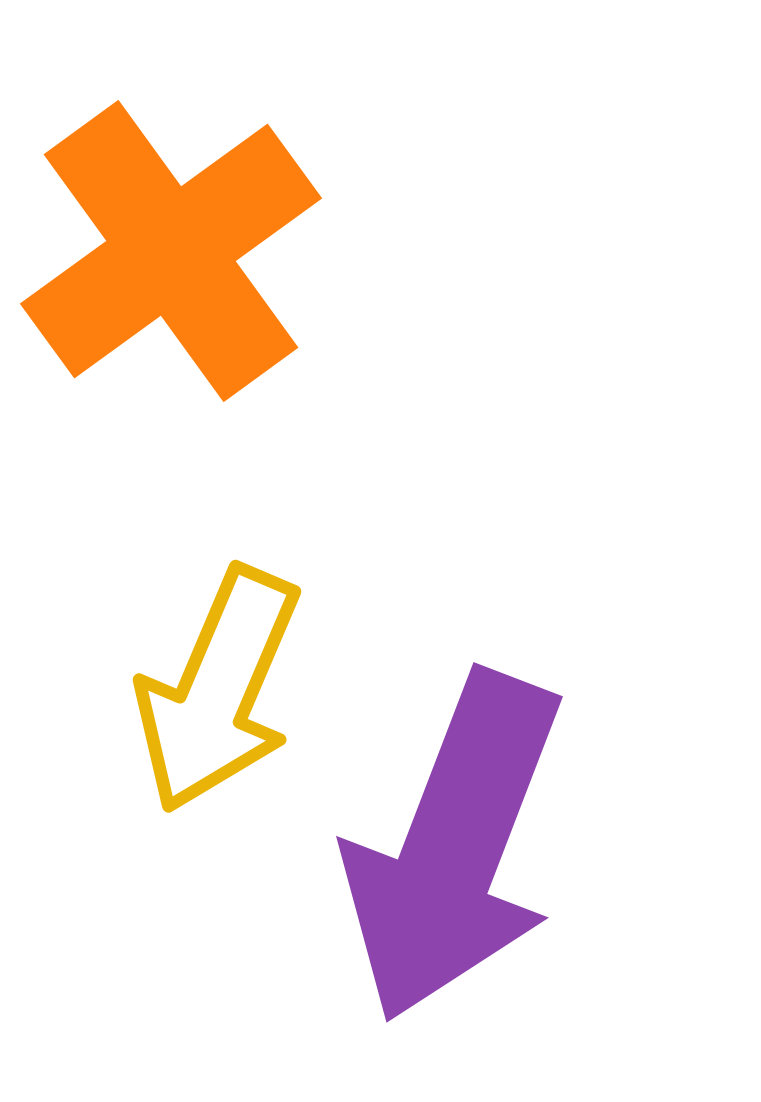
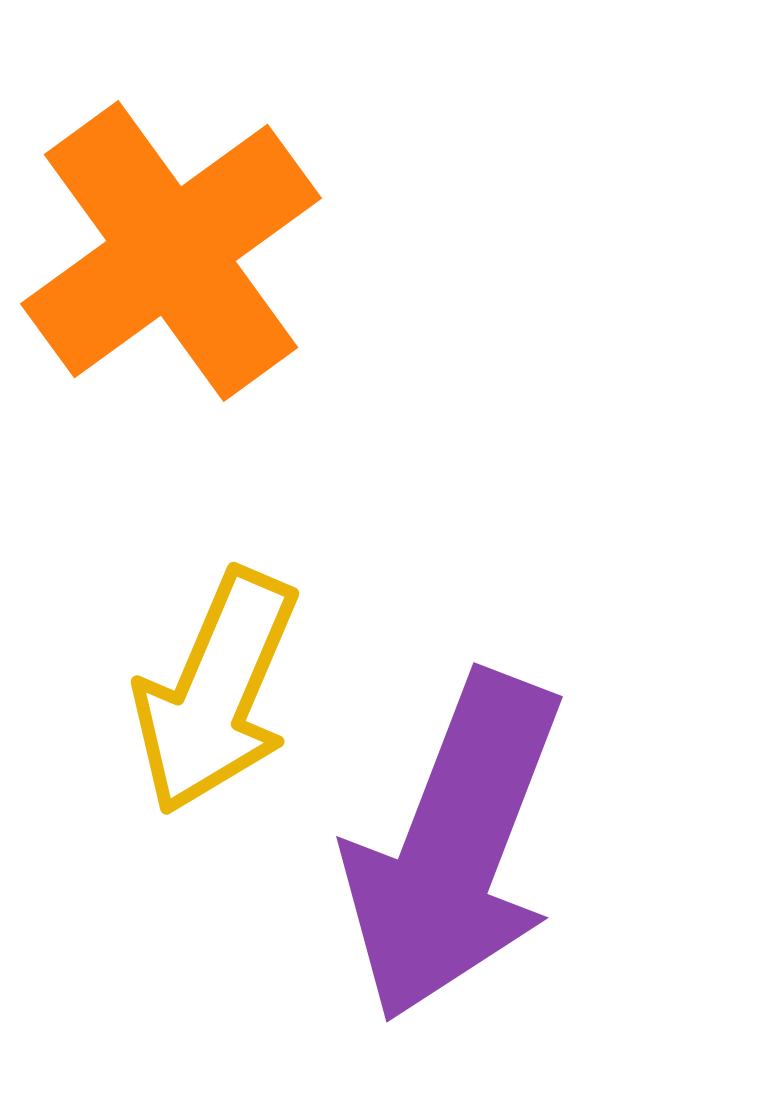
yellow arrow: moved 2 px left, 2 px down
